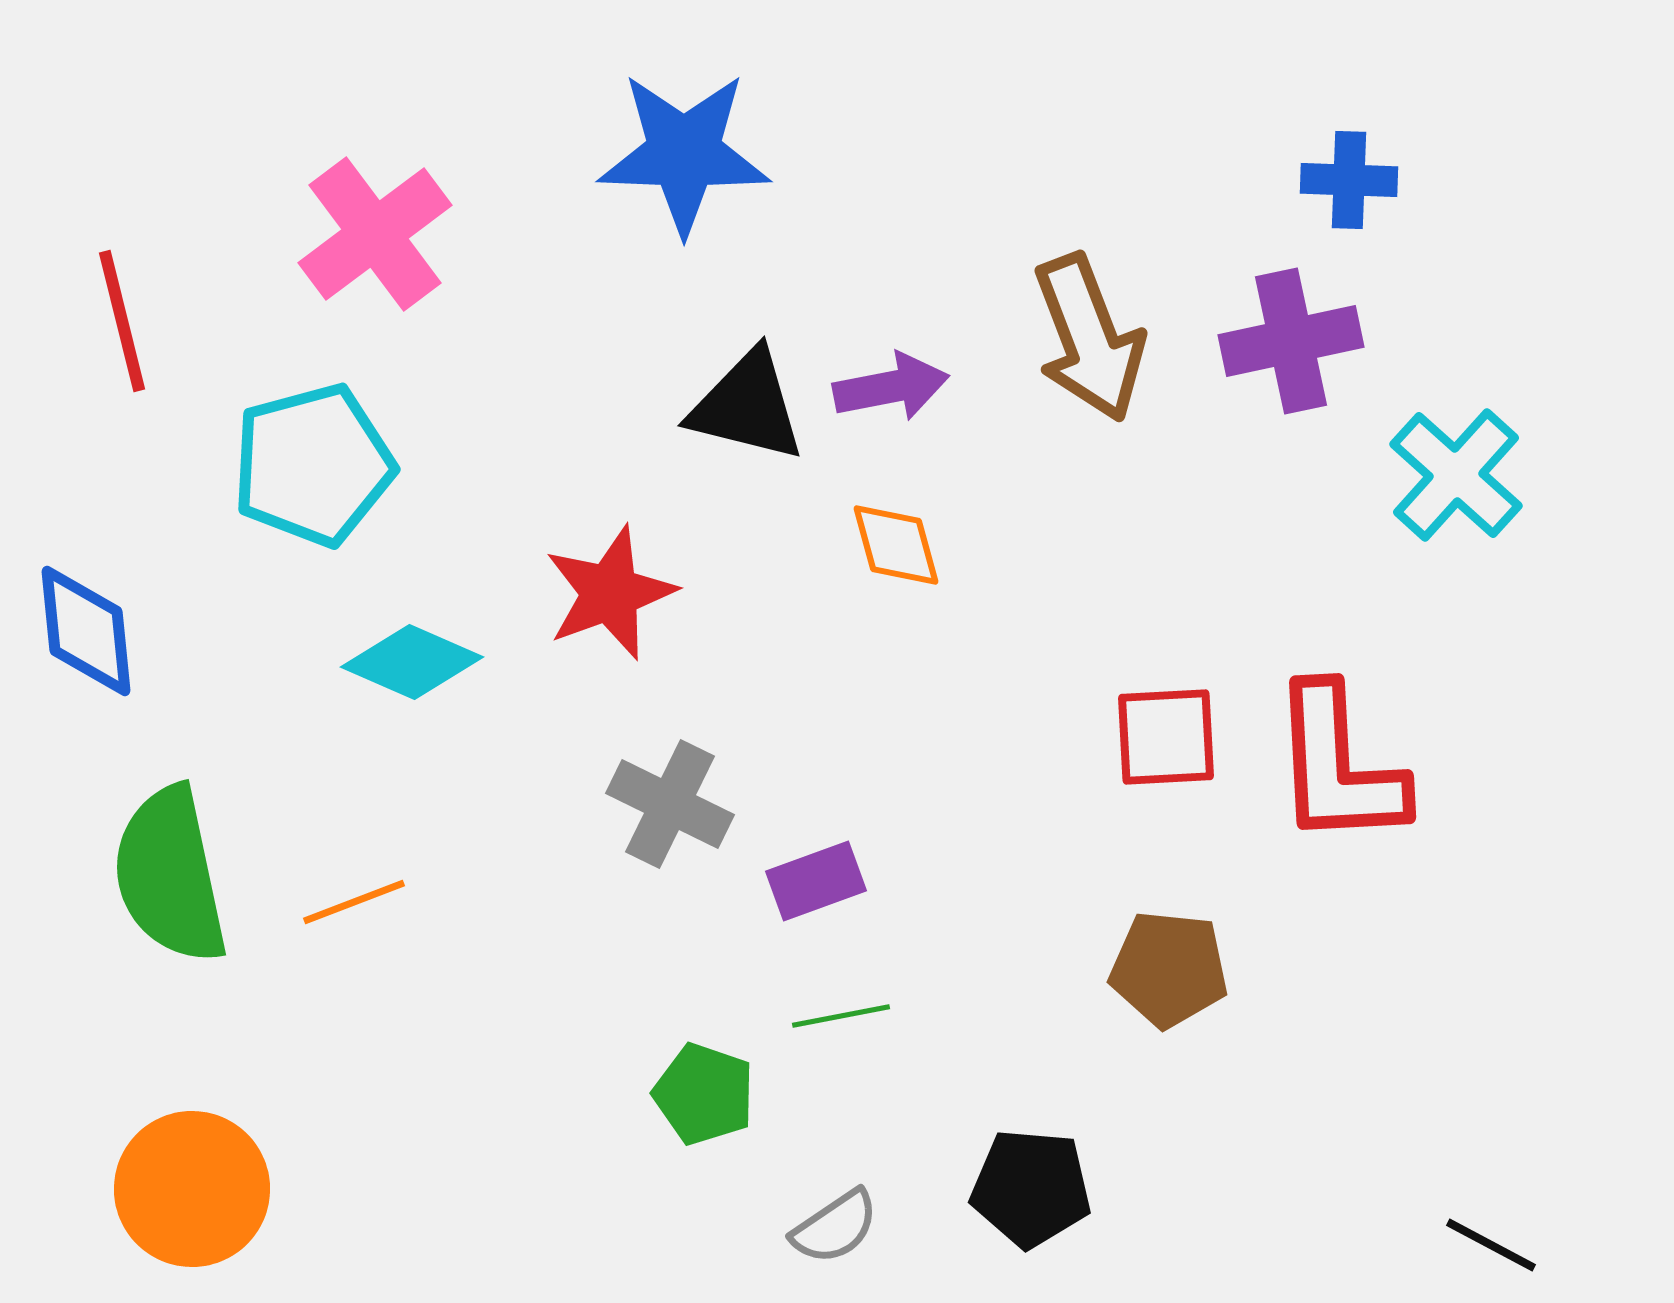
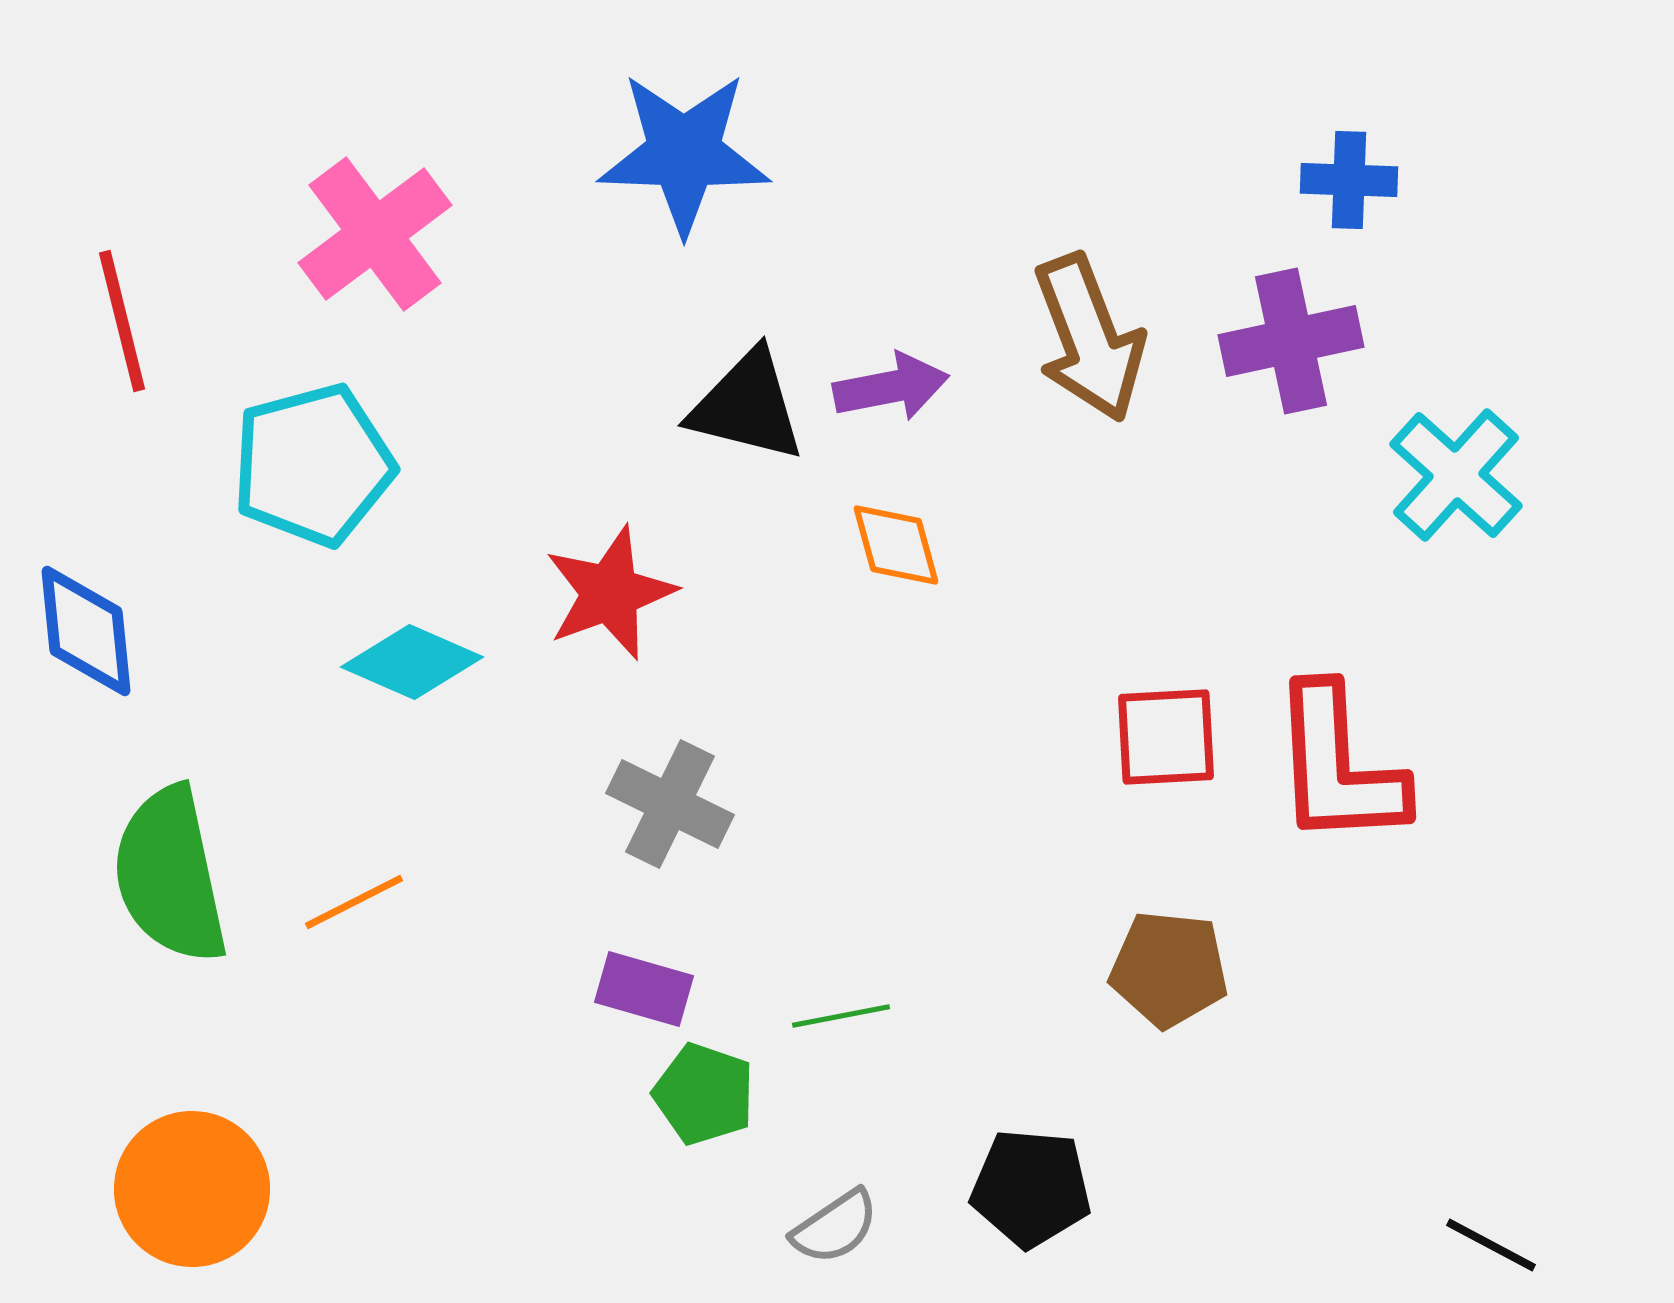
purple rectangle: moved 172 px left, 108 px down; rotated 36 degrees clockwise
orange line: rotated 6 degrees counterclockwise
